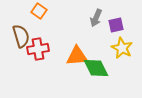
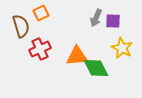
orange square: moved 2 px right, 2 px down; rotated 28 degrees clockwise
purple square: moved 3 px left, 4 px up; rotated 14 degrees clockwise
brown semicircle: moved 10 px up
red cross: moved 2 px right; rotated 15 degrees counterclockwise
